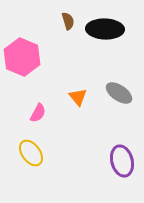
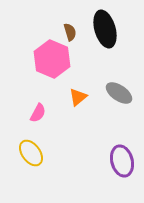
brown semicircle: moved 2 px right, 11 px down
black ellipse: rotated 72 degrees clockwise
pink hexagon: moved 30 px right, 2 px down
orange triangle: rotated 30 degrees clockwise
